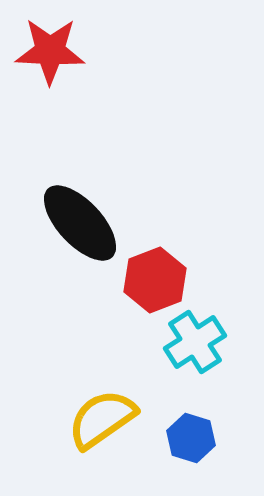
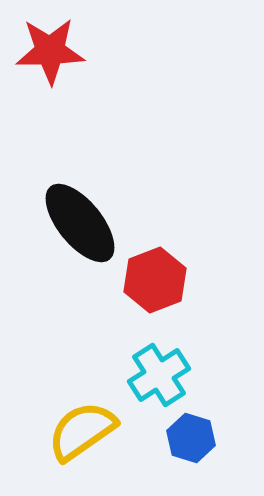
red star: rotated 4 degrees counterclockwise
black ellipse: rotated 4 degrees clockwise
cyan cross: moved 36 px left, 33 px down
yellow semicircle: moved 20 px left, 12 px down
